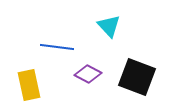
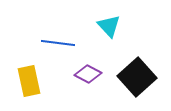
blue line: moved 1 px right, 4 px up
black square: rotated 27 degrees clockwise
yellow rectangle: moved 4 px up
